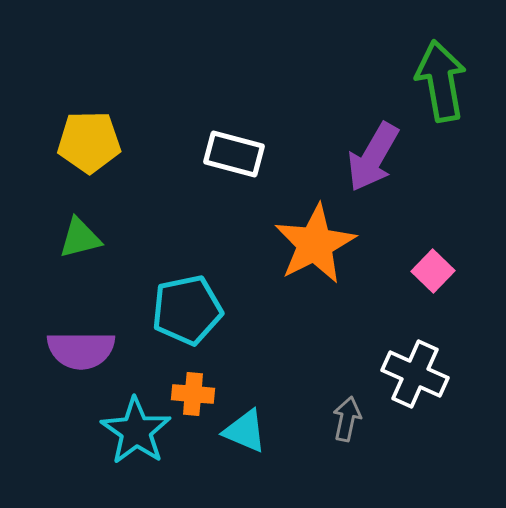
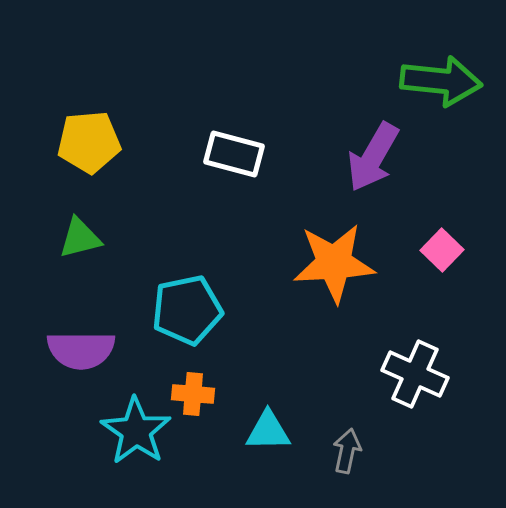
green arrow: rotated 106 degrees clockwise
yellow pentagon: rotated 4 degrees counterclockwise
orange star: moved 19 px right, 19 px down; rotated 24 degrees clockwise
pink square: moved 9 px right, 21 px up
gray arrow: moved 32 px down
cyan triangle: moved 23 px right; rotated 24 degrees counterclockwise
